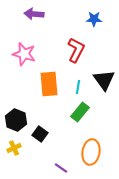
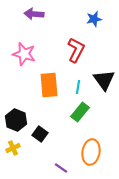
blue star: rotated 14 degrees counterclockwise
orange rectangle: moved 1 px down
yellow cross: moved 1 px left
